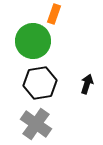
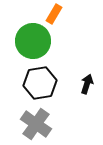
orange rectangle: rotated 12 degrees clockwise
